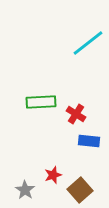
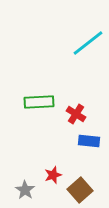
green rectangle: moved 2 px left
